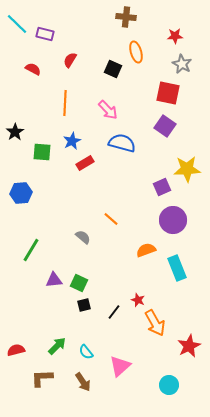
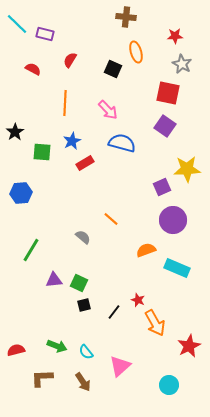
cyan rectangle at (177, 268): rotated 45 degrees counterclockwise
green arrow at (57, 346): rotated 66 degrees clockwise
